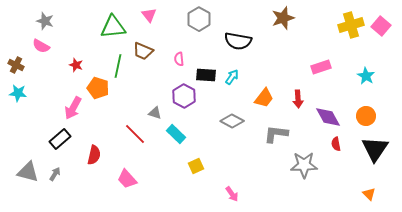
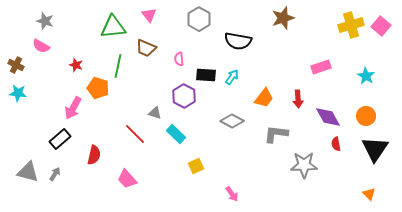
brown trapezoid at (143, 51): moved 3 px right, 3 px up
